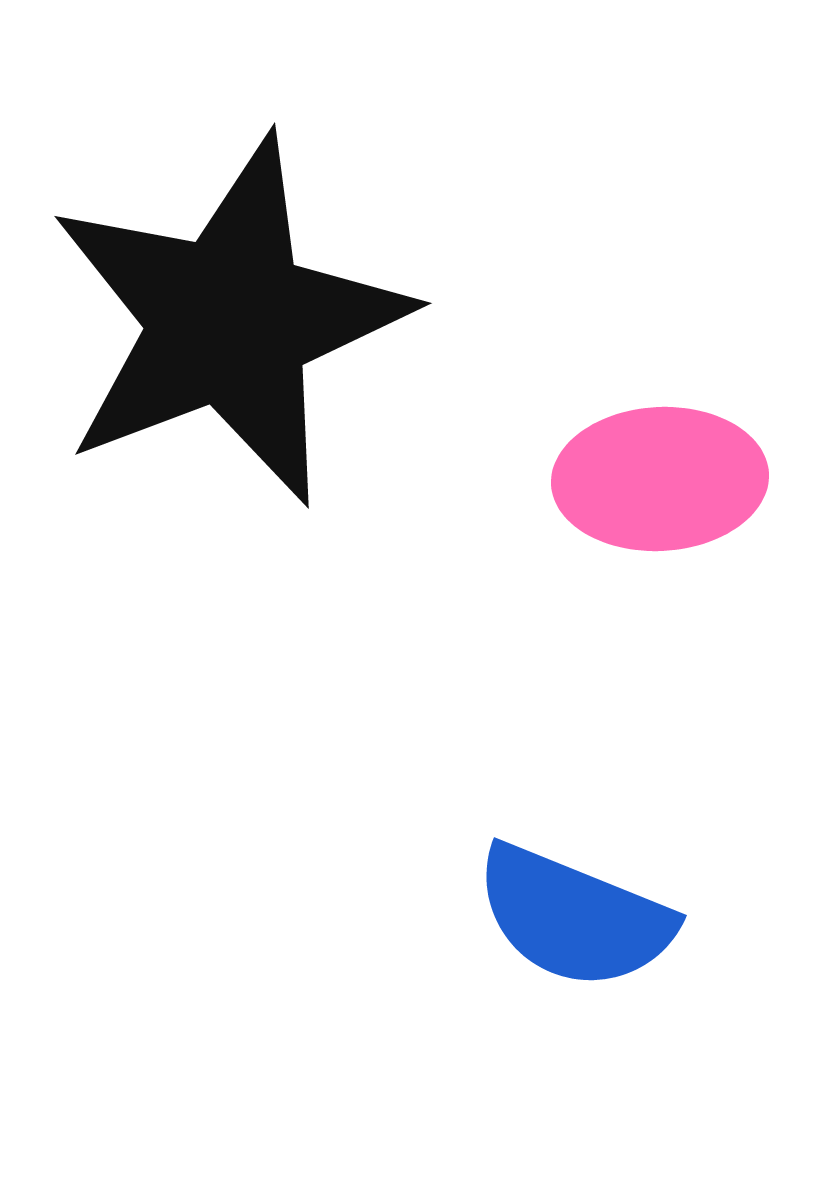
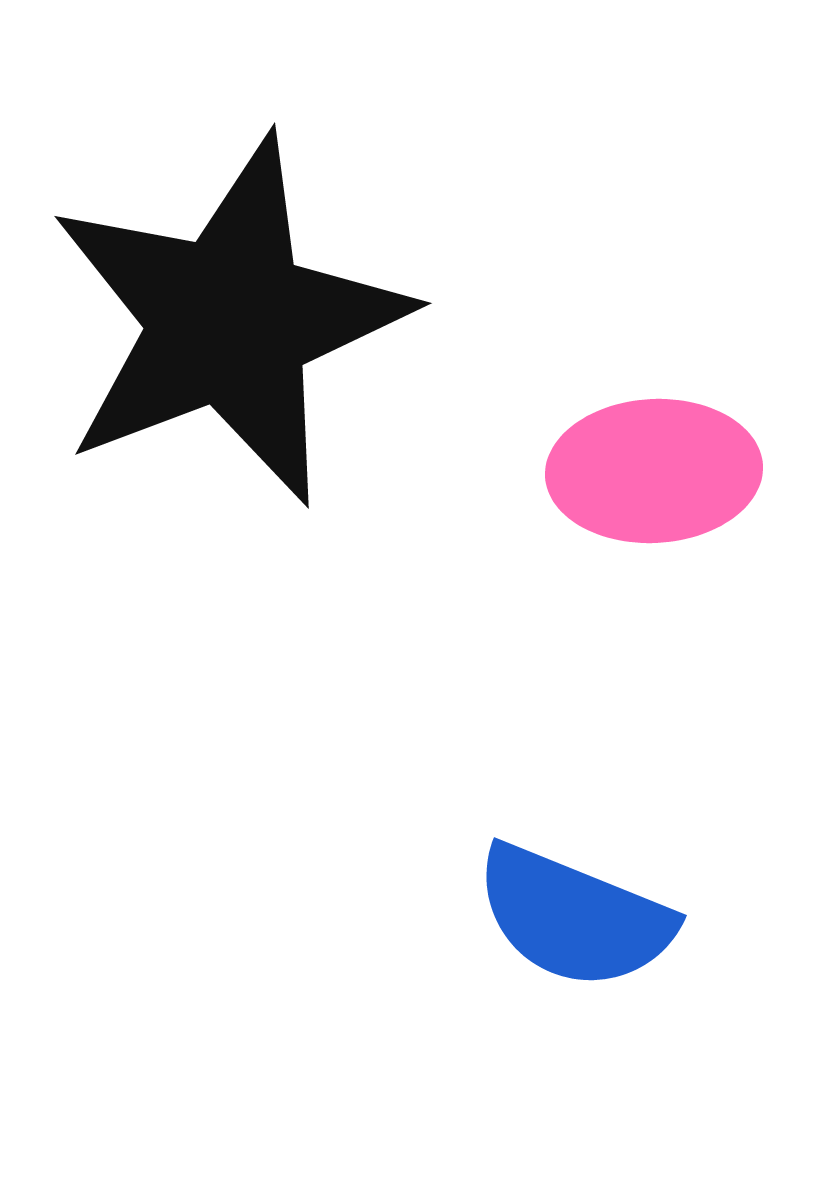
pink ellipse: moved 6 px left, 8 px up
